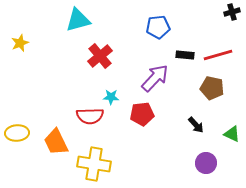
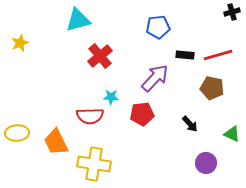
black arrow: moved 6 px left, 1 px up
